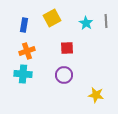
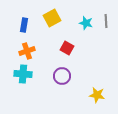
cyan star: rotated 16 degrees counterclockwise
red square: rotated 32 degrees clockwise
purple circle: moved 2 px left, 1 px down
yellow star: moved 1 px right
